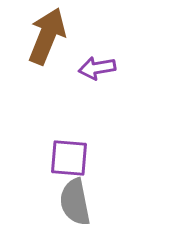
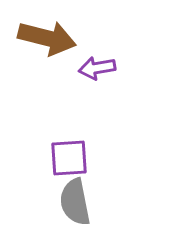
brown arrow: moved 2 px down; rotated 82 degrees clockwise
purple square: rotated 9 degrees counterclockwise
